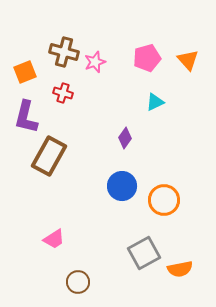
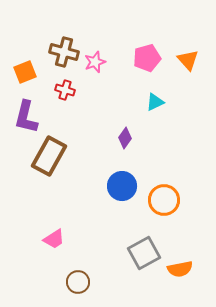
red cross: moved 2 px right, 3 px up
